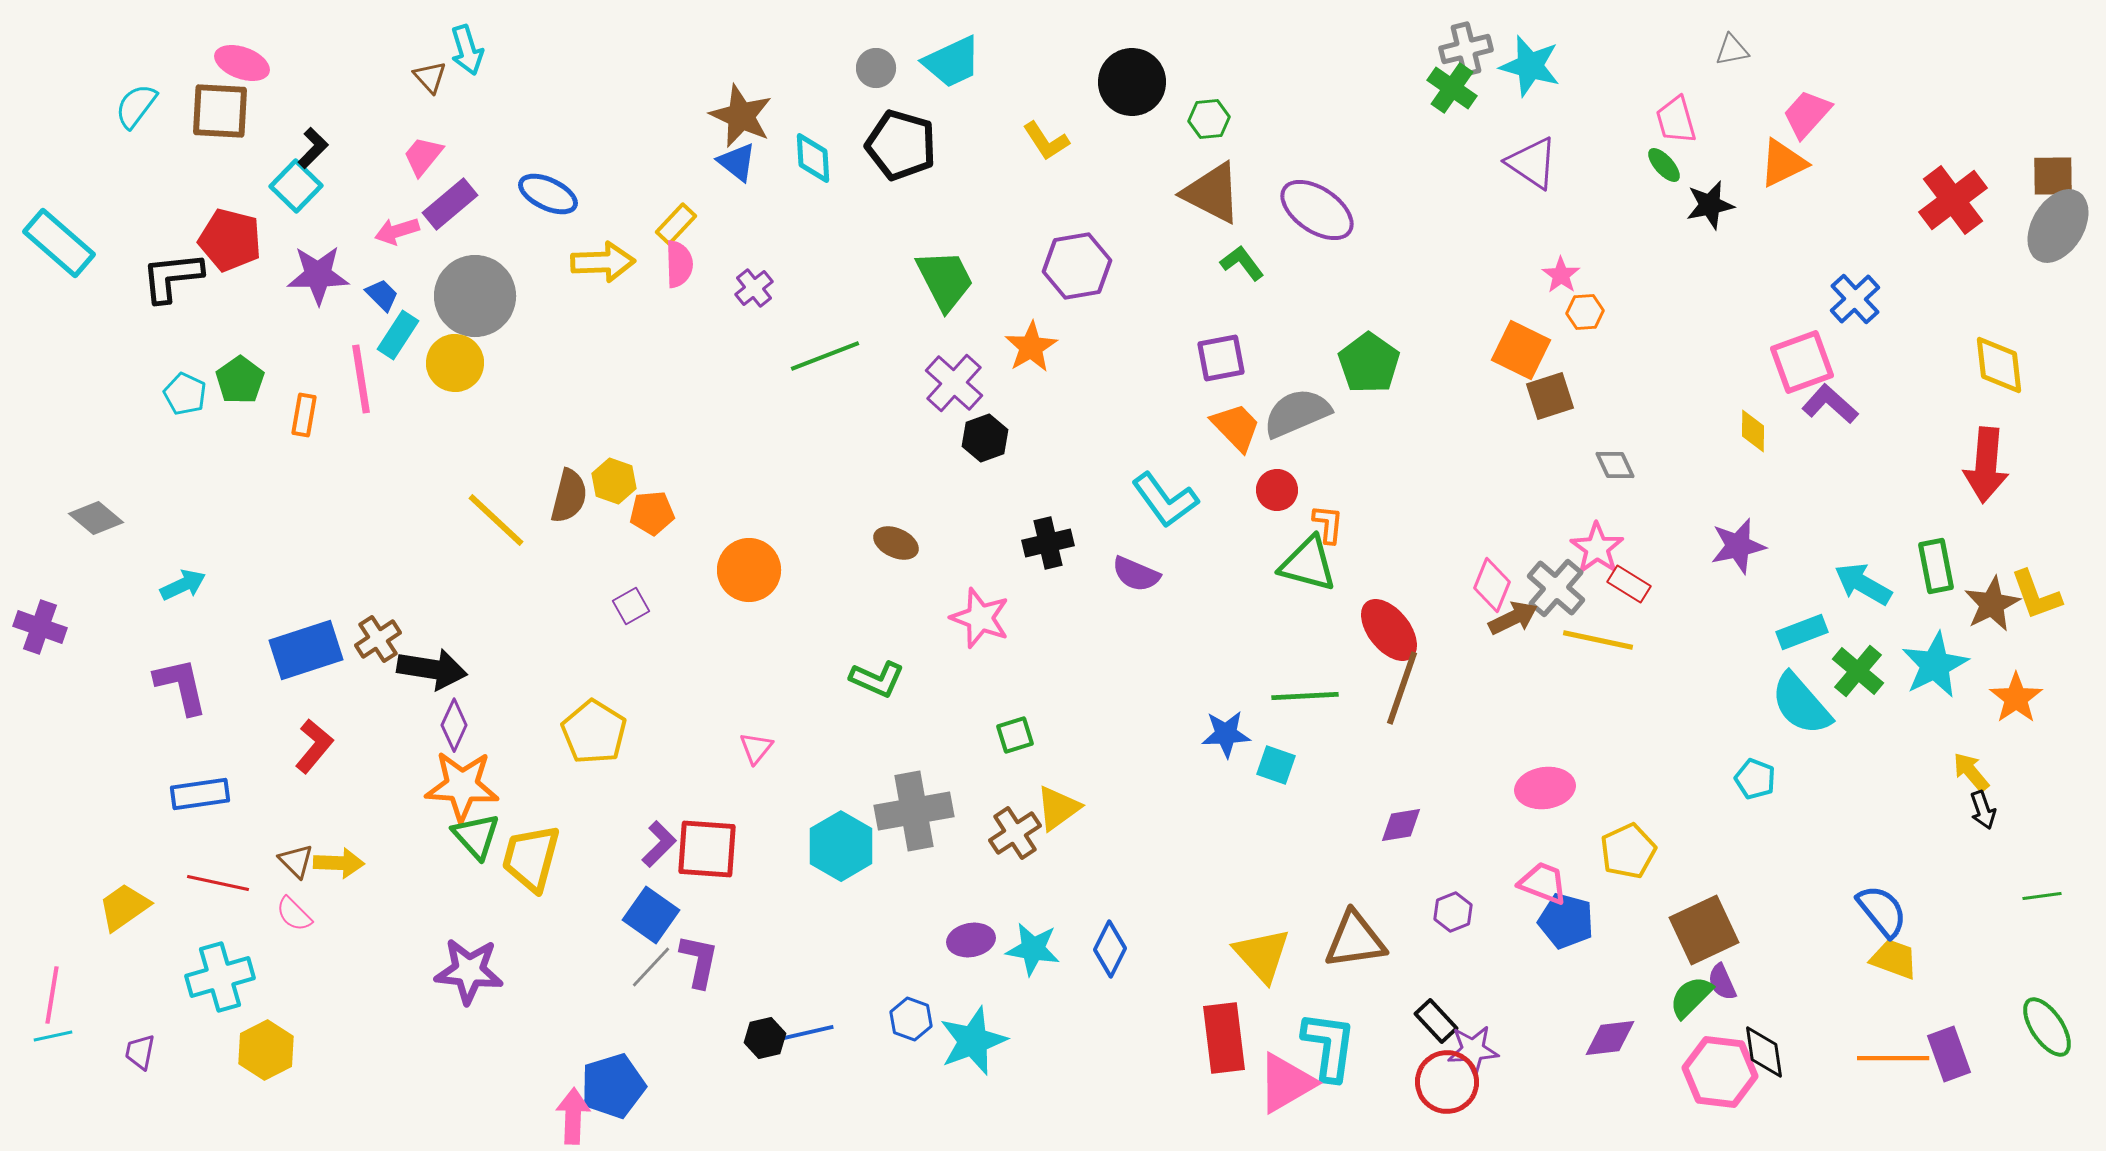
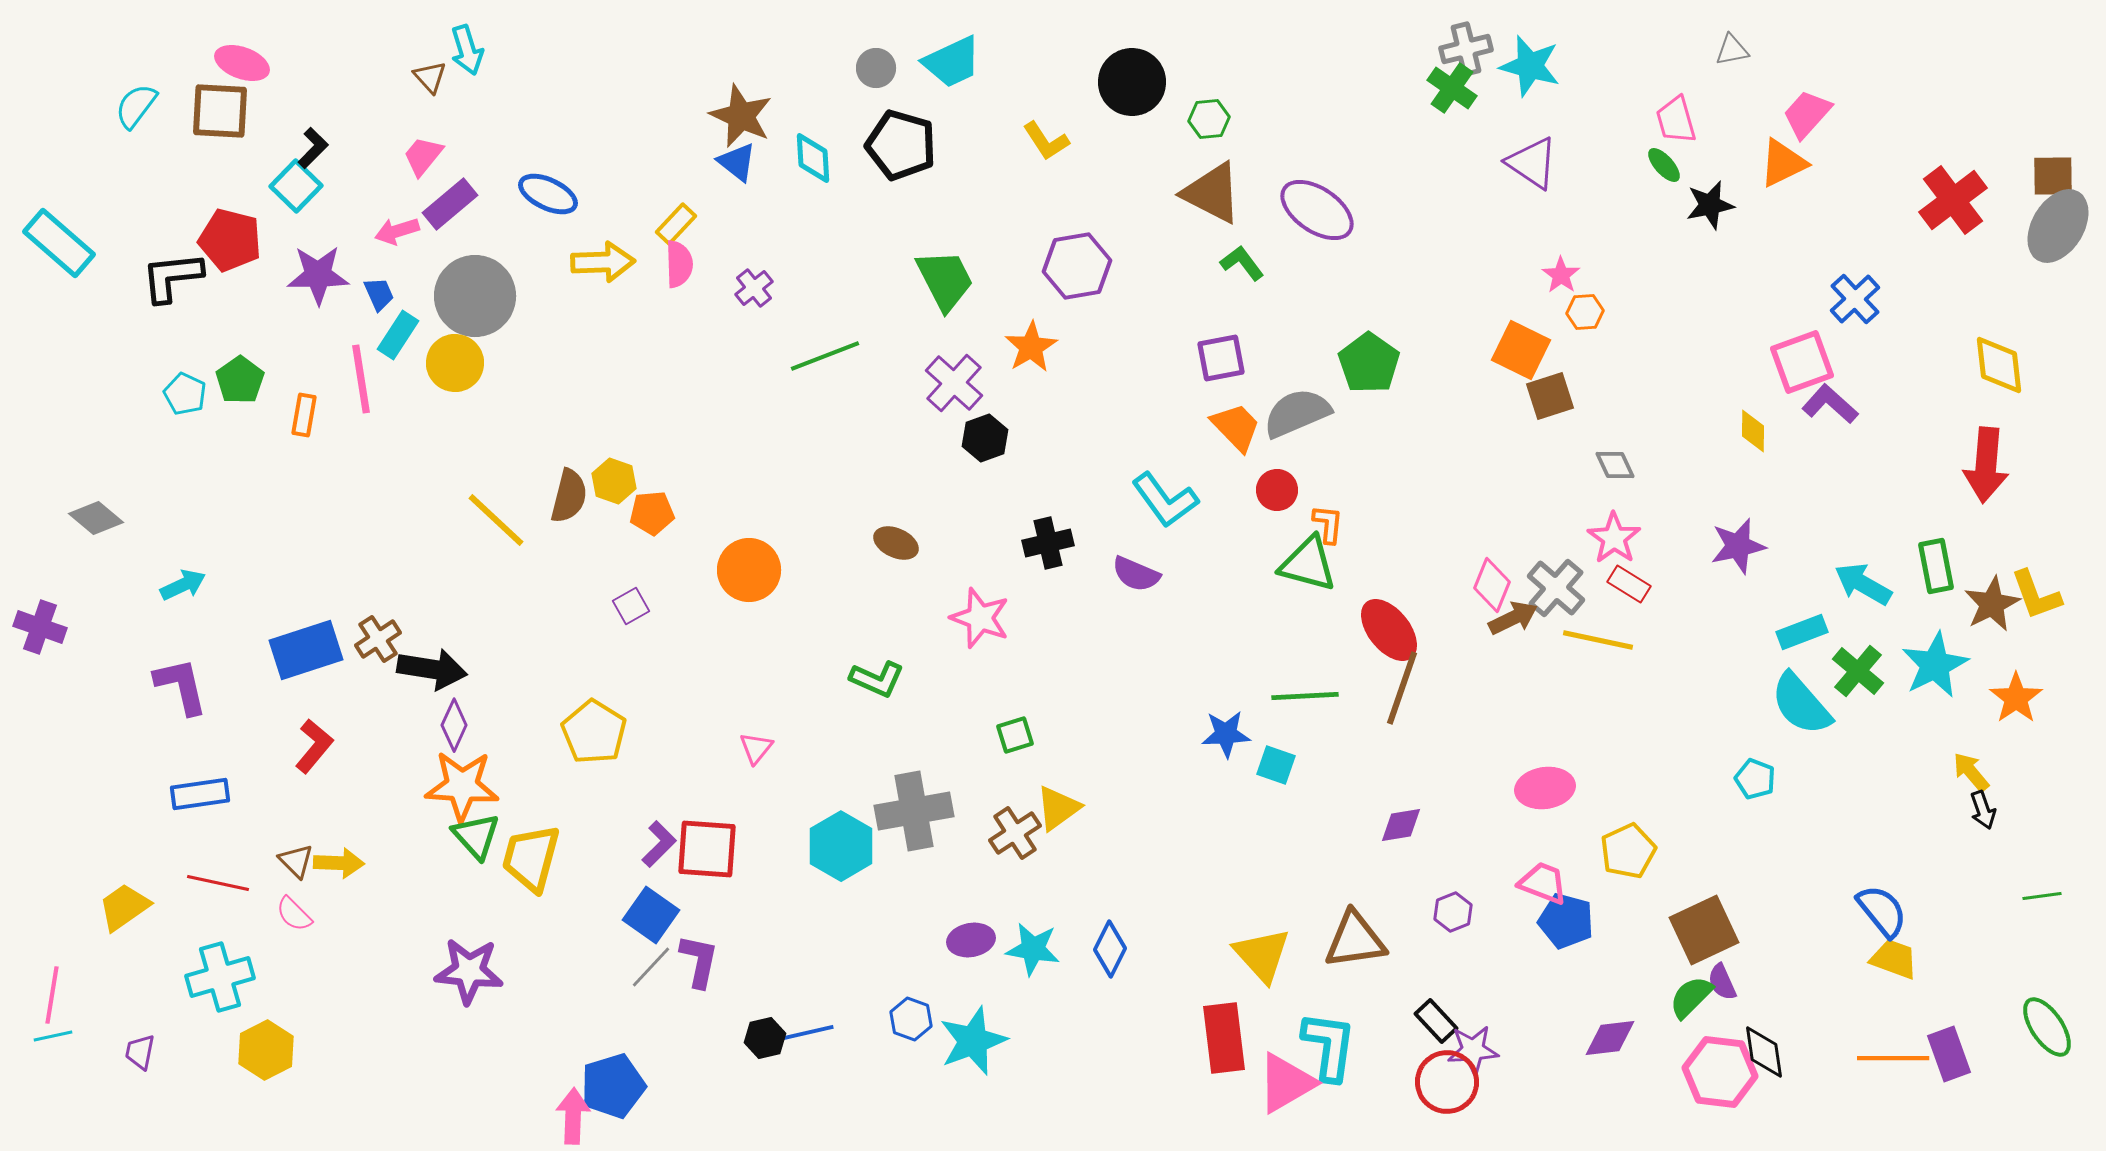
blue trapezoid at (382, 295): moved 3 px left, 1 px up; rotated 21 degrees clockwise
pink star at (1597, 548): moved 17 px right, 10 px up
